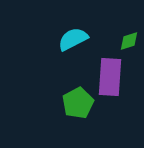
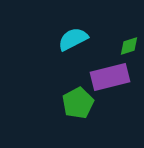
green diamond: moved 5 px down
purple rectangle: rotated 72 degrees clockwise
